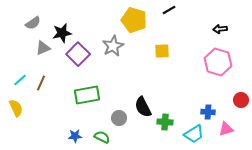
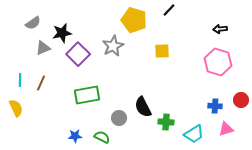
black line: rotated 16 degrees counterclockwise
cyan line: rotated 48 degrees counterclockwise
blue cross: moved 7 px right, 6 px up
green cross: moved 1 px right
